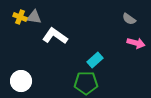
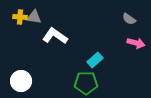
yellow cross: rotated 16 degrees counterclockwise
